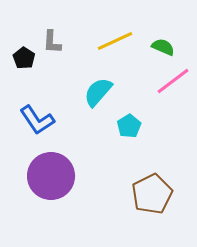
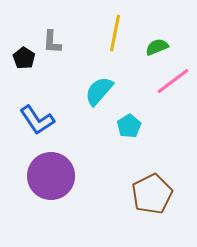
yellow line: moved 8 px up; rotated 54 degrees counterclockwise
green semicircle: moved 6 px left; rotated 45 degrees counterclockwise
cyan semicircle: moved 1 px right, 1 px up
